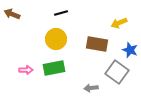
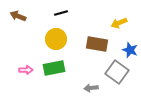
brown arrow: moved 6 px right, 2 px down
